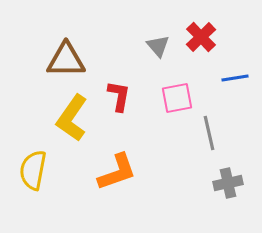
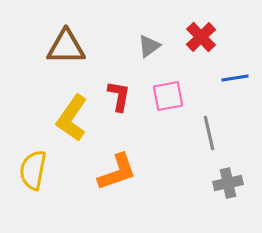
gray triangle: moved 9 px left; rotated 35 degrees clockwise
brown triangle: moved 13 px up
pink square: moved 9 px left, 2 px up
